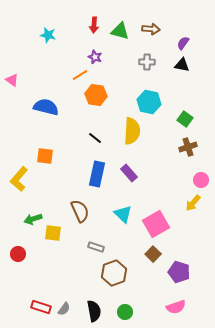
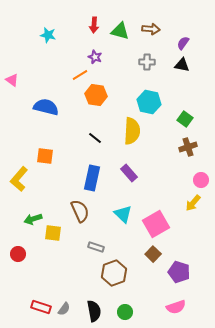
blue rectangle: moved 5 px left, 4 px down
